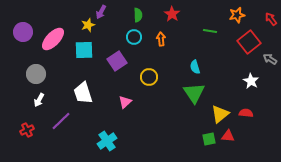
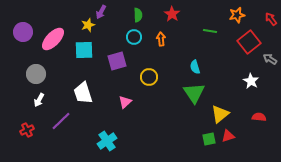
purple square: rotated 18 degrees clockwise
red semicircle: moved 13 px right, 4 px down
red triangle: rotated 24 degrees counterclockwise
